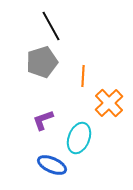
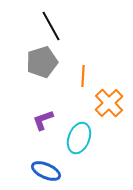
blue ellipse: moved 6 px left, 6 px down
